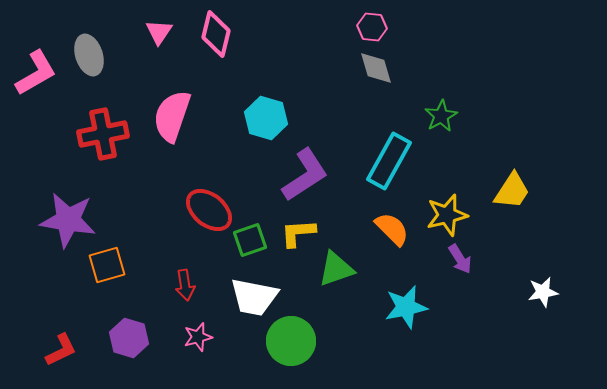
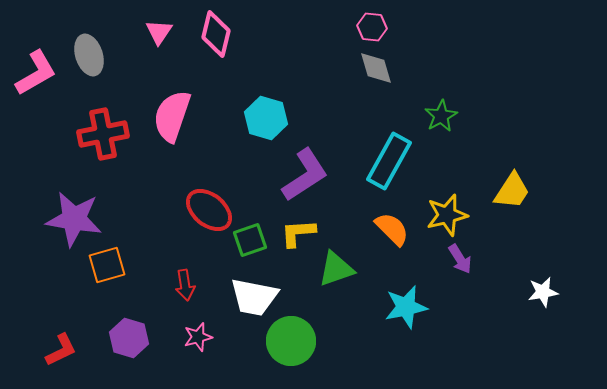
purple star: moved 6 px right, 1 px up
